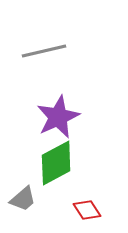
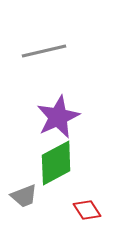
gray trapezoid: moved 1 px right, 3 px up; rotated 20 degrees clockwise
